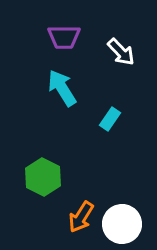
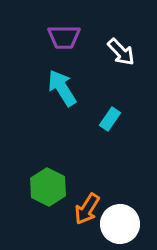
green hexagon: moved 5 px right, 10 px down
orange arrow: moved 6 px right, 8 px up
white circle: moved 2 px left
